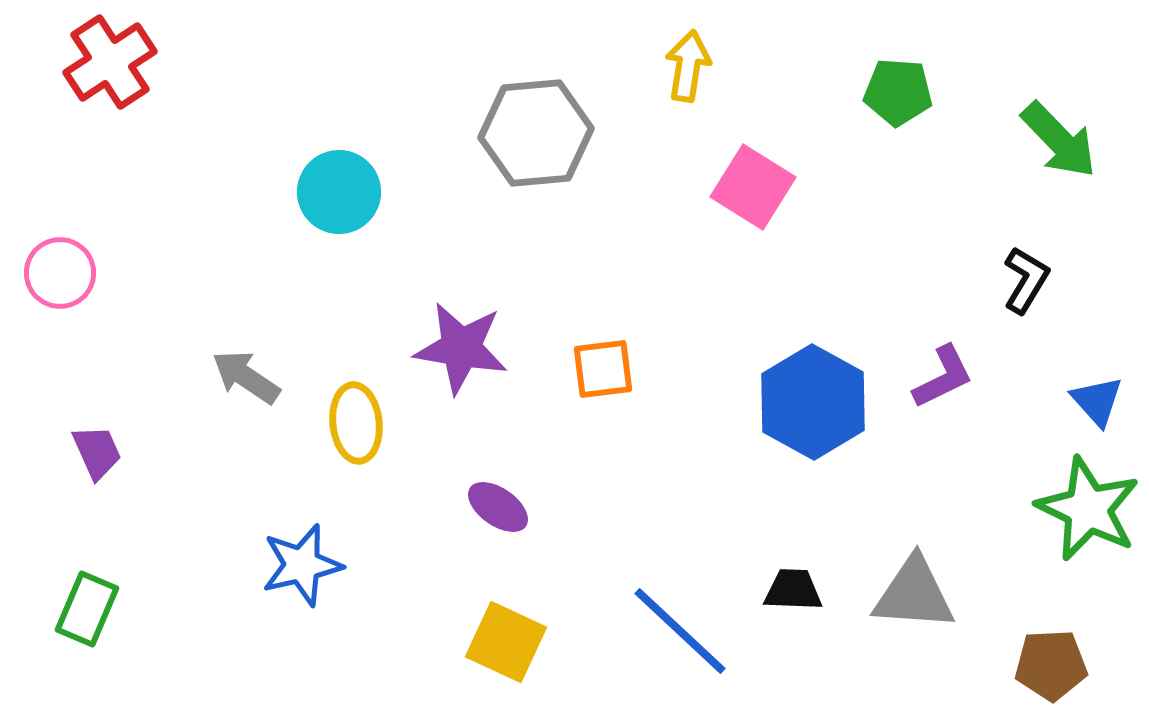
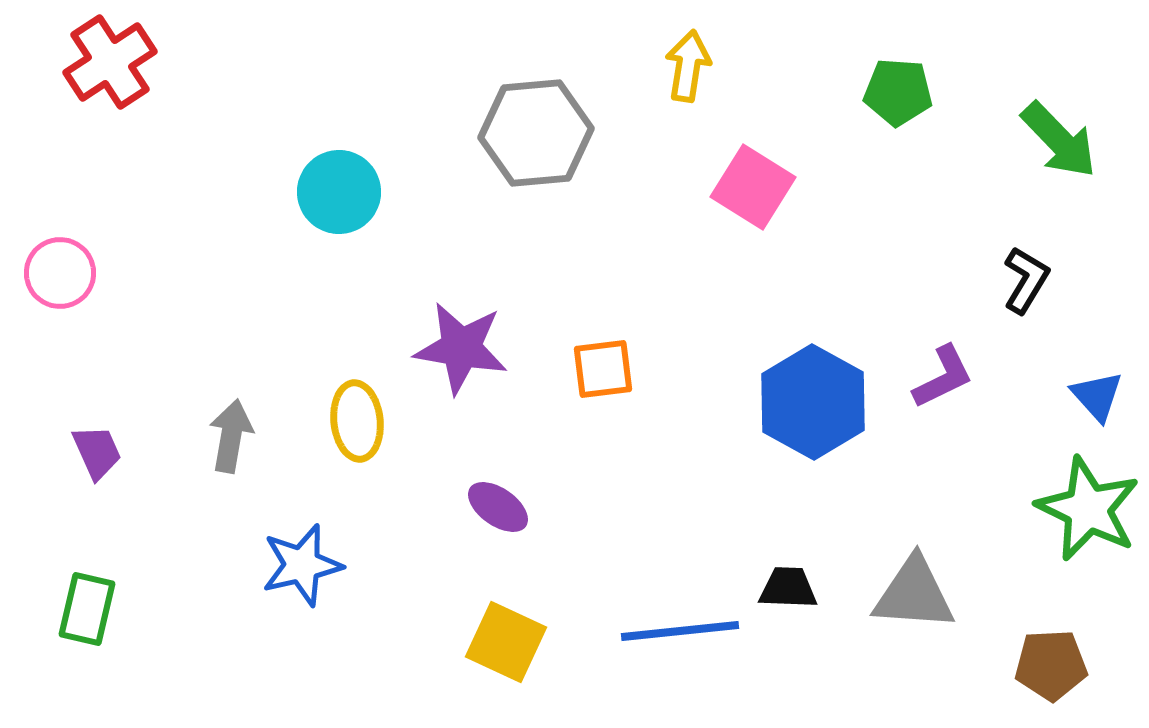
gray arrow: moved 15 px left, 59 px down; rotated 66 degrees clockwise
blue triangle: moved 5 px up
yellow ellipse: moved 1 px right, 2 px up
black trapezoid: moved 5 px left, 2 px up
green rectangle: rotated 10 degrees counterclockwise
blue line: rotated 49 degrees counterclockwise
